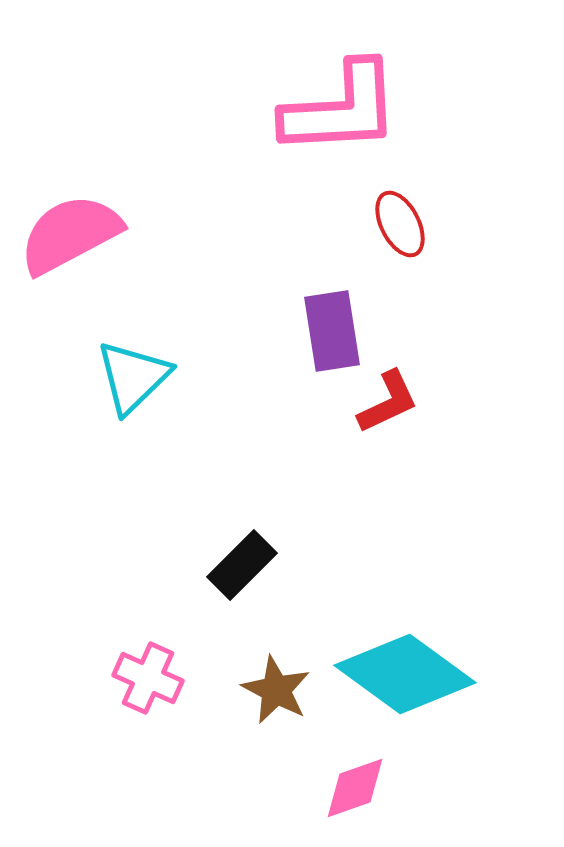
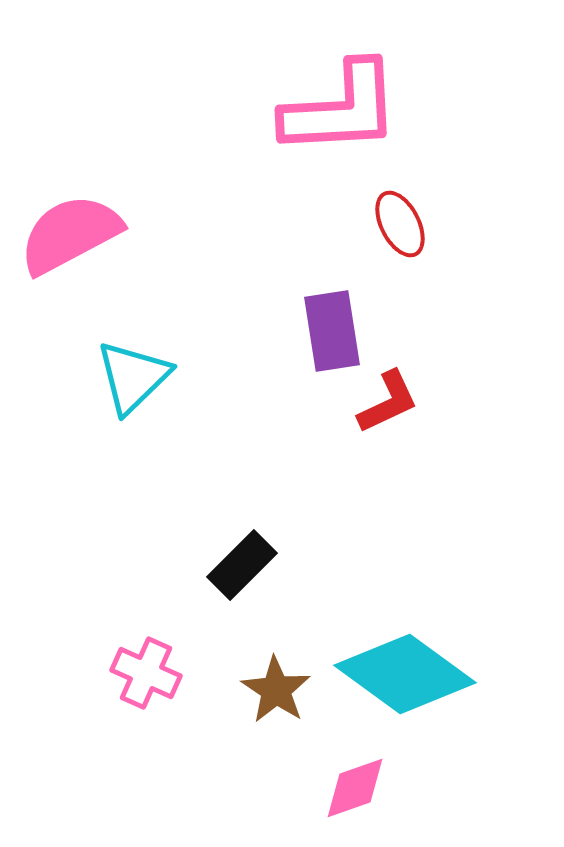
pink cross: moved 2 px left, 5 px up
brown star: rotated 6 degrees clockwise
